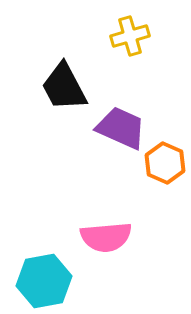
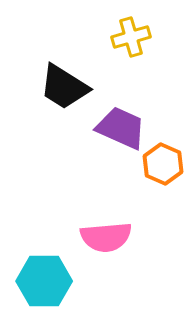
yellow cross: moved 1 px right, 1 px down
black trapezoid: rotated 30 degrees counterclockwise
orange hexagon: moved 2 px left, 1 px down
cyan hexagon: rotated 10 degrees clockwise
